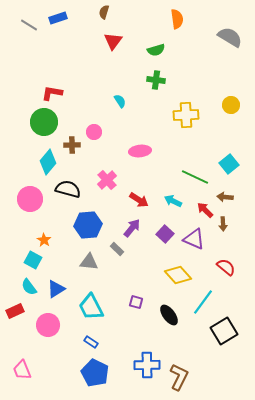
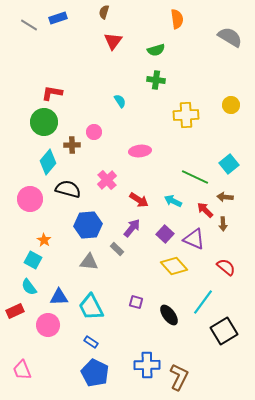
yellow diamond at (178, 275): moved 4 px left, 9 px up
blue triangle at (56, 289): moved 3 px right, 8 px down; rotated 30 degrees clockwise
